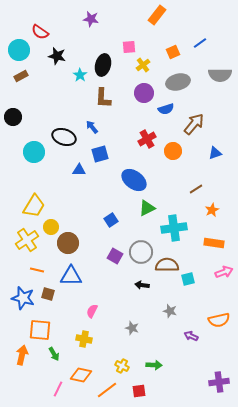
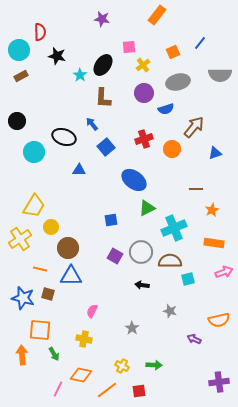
purple star at (91, 19): moved 11 px right
red semicircle at (40, 32): rotated 126 degrees counterclockwise
blue line at (200, 43): rotated 16 degrees counterclockwise
black ellipse at (103, 65): rotated 20 degrees clockwise
black circle at (13, 117): moved 4 px right, 4 px down
brown arrow at (194, 124): moved 3 px down
blue arrow at (92, 127): moved 3 px up
red cross at (147, 139): moved 3 px left; rotated 12 degrees clockwise
orange circle at (173, 151): moved 1 px left, 2 px up
blue square at (100, 154): moved 6 px right, 7 px up; rotated 24 degrees counterclockwise
brown line at (196, 189): rotated 32 degrees clockwise
blue square at (111, 220): rotated 24 degrees clockwise
cyan cross at (174, 228): rotated 15 degrees counterclockwise
yellow cross at (27, 240): moved 7 px left, 1 px up
brown circle at (68, 243): moved 5 px down
brown semicircle at (167, 265): moved 3 px right, 4 px up
orange line at (37, 270): moved 3 px right, 1 px up
gray star at (132, 328): rotated 16 degrees clockwise
purple arrow at (191, 336): moved 3 px right, 3 px down
orange arrow at (22, 355): rotated 18 degrees counterclockwise
